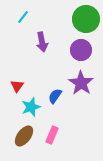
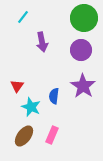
green circle: moved 2 px left, 1 px up
purple star: moved 2 px right, 3 px down
blue semicircle: moved 1 px left; rotated 28 degrees counterclockwise
cyan star: rotated 30 degrees counterclockwise
